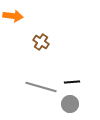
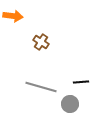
black line: moved 9 px right
